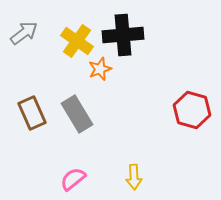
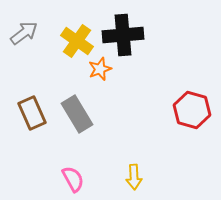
pink semicircle: rotated 100 degrees clockwise
